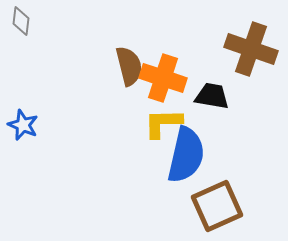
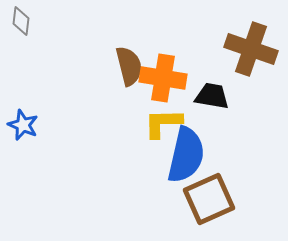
orange cross: rotated 9 degrees counterclockwise
brown square: moved 8 px left, 7 px up
